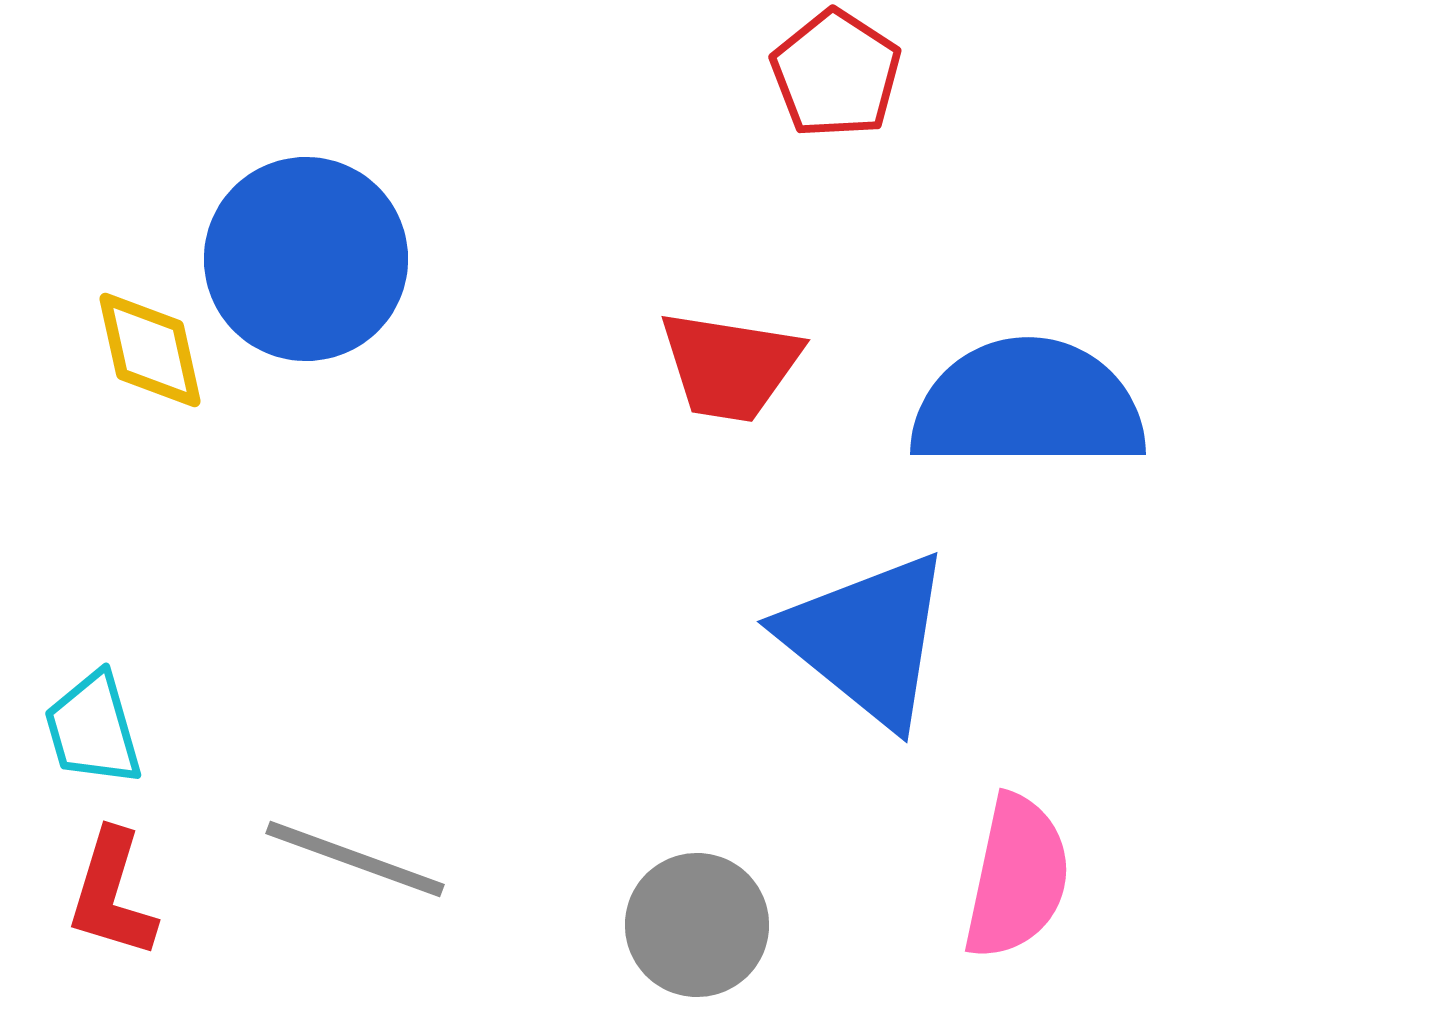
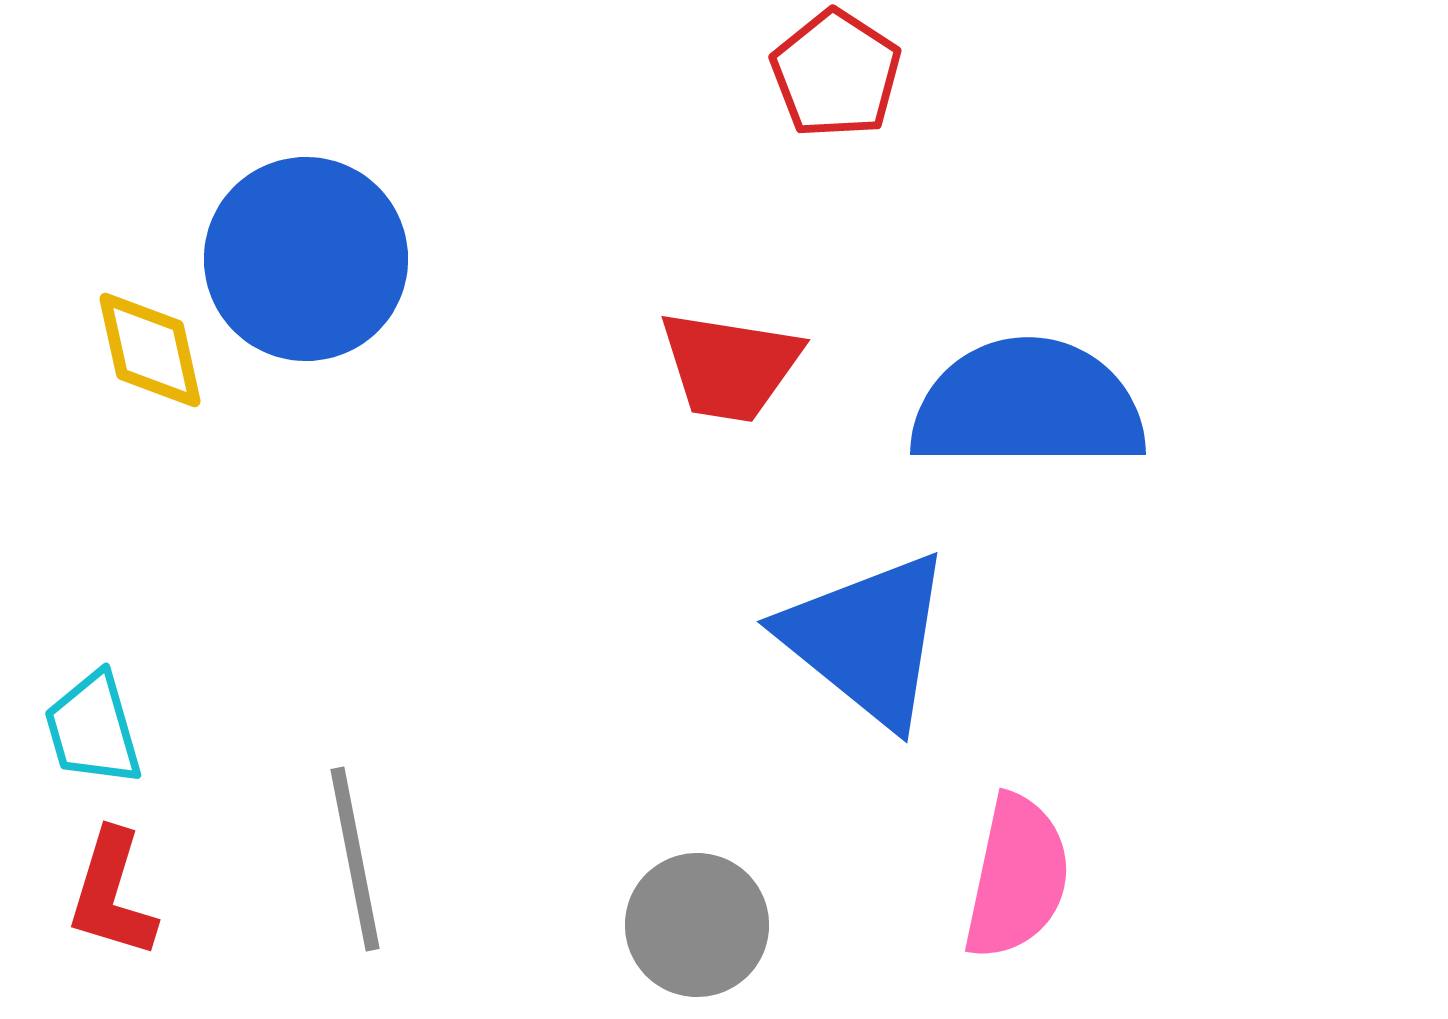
gray line: rotated 59 degrees clockwise
